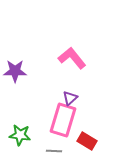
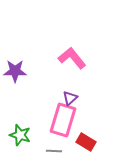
green star: rotated 10 degrees clockwise
red rectangle: moved 1 px left, 1 px down
